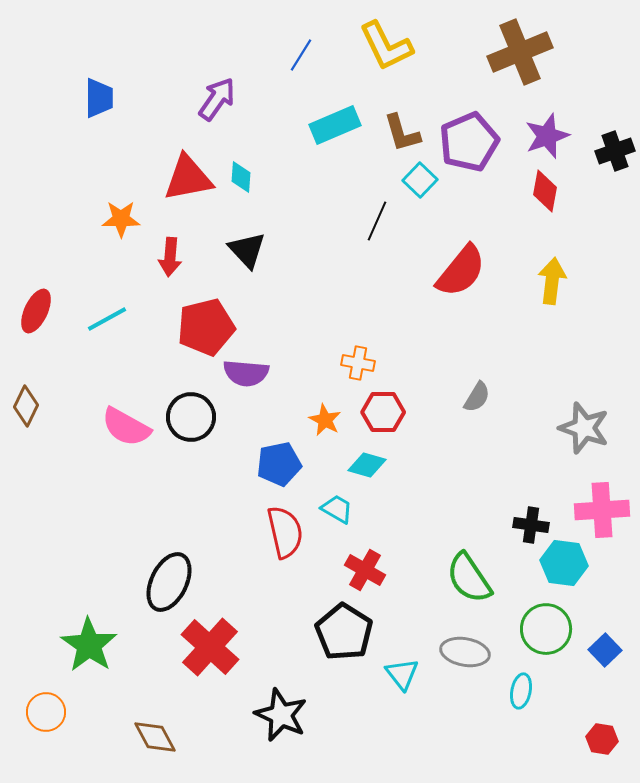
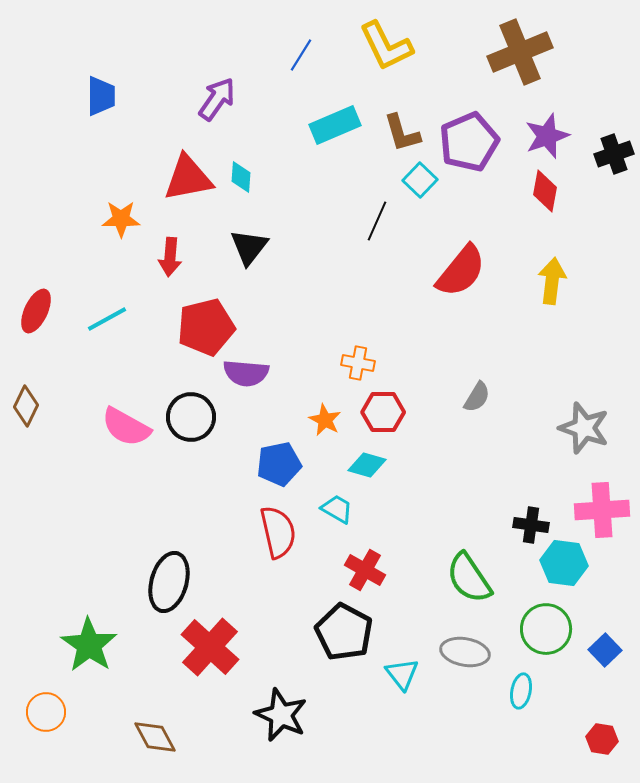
blue trapezoid at (99, 98): moved 2 px right, 2 px up
black cross at (615, 151): moved 1 px left, 3 px down
black triangle at (247, 250): moved 2 px right, 3 px up; rotated 21 degrees clockwise
red semicircle at (285, 532): moved 7 px left
black ellipse at (169, 582): rotated 10 degrees counterclockwise
black pentagon at (344, 632): rotated 4 degrees counterclockwise
